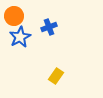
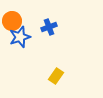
orange circle: moved 2 px left, 5 px down
blue star: rotated 10 degrees clockwise
